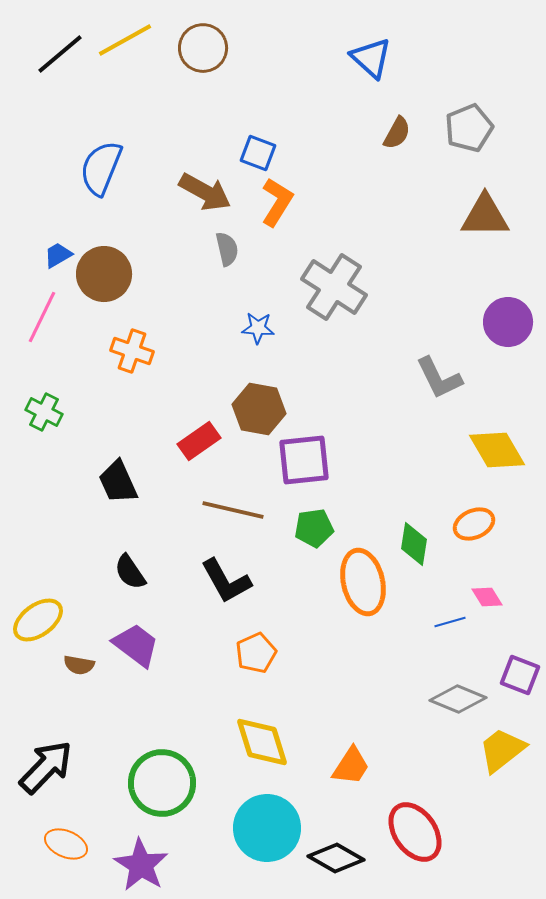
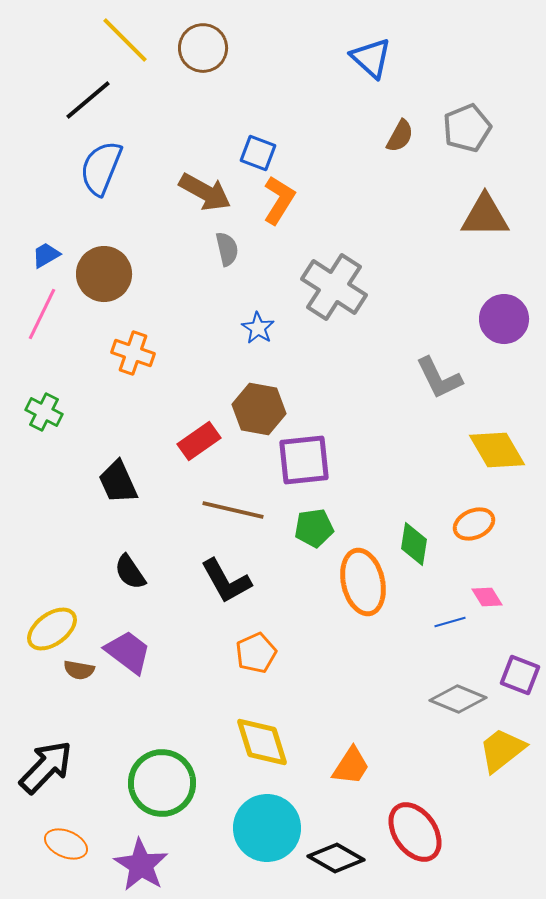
yellow line at (125, 40): rotated 74 degrees clockwise
black line at (60, 54): moved 28 px right, 46 px down
gray pentagon at (469, 128): moved 2 px left
brown semicircle at (397, 133): moved 3 px right, 3 px down
orange L-shape at (277, 202): moved 2 px right, 2 px up
blue trapezoid at (58, 255): moved 12 px left
pink line at (42, 317): moved 3 px up
purple circle at (508, 322): moved 4 px left, 3 px up
blue star at (258, 328): rotated 28 degrees clockwise
orange cross at (132, 351): moved 1 px right, 2 px down
yellow ellipse at (38, 620): moved 14 px right, 9 px down
purple trapezoid at (136, 645): moved 8 px left, 7 px down
brown semicircle at (79, 665): moved 5 px down
